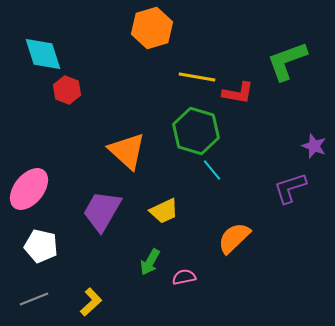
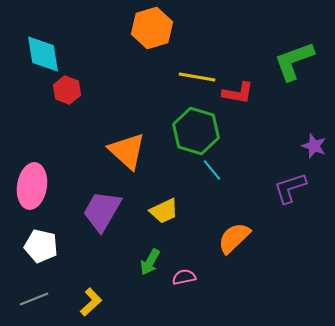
cyan diamond: rotated 9 degrees clockwise
green L-shape: moved 7 px right
pink ellipse: moved 3 px right, 3 px up; rotated 30 degrees counterclockwise
